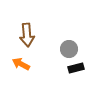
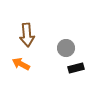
gray circle: moved 3 px left, 1 px up
